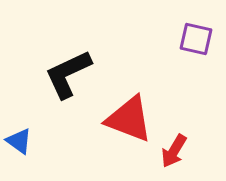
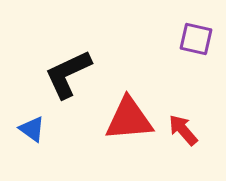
red triangle: rotated 26 degrees counterclockwise
blue triangle: moved 13 px right, 12 px up
red arrow: moved 9 px right, 21 px up; rotated 108 degrees clockwise
